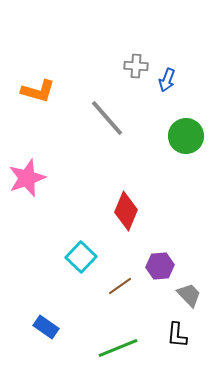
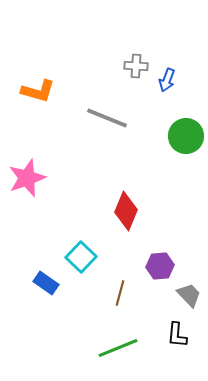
gray line: rotated 27 degrees counterclockwise
brown line: moved 7 px down; rotated 40 degrees counterclockwise
blue rectangle: moved 44 px up
